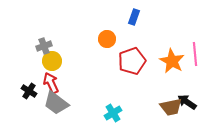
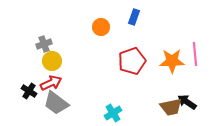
orange circle: moved 6 px left, 12 px up
gray cross: moved 2 px up
orange star: rotated 30 degrees counterclockwise
red arrow: rotated 90 degrees clockwise
